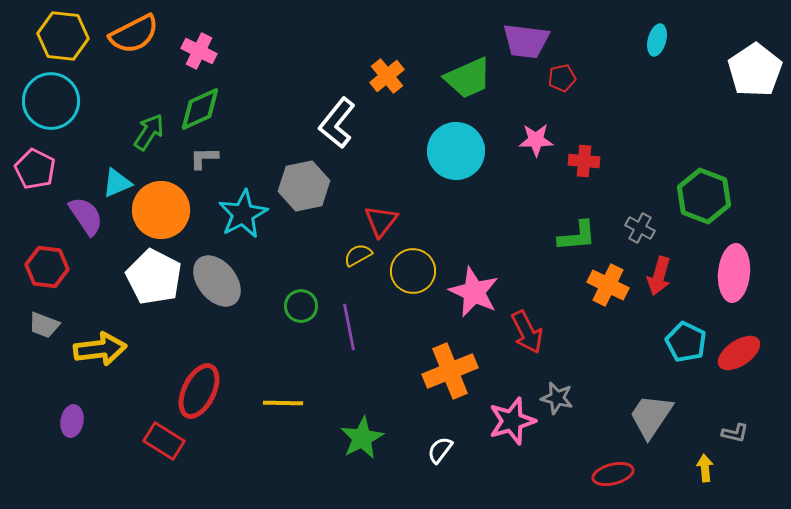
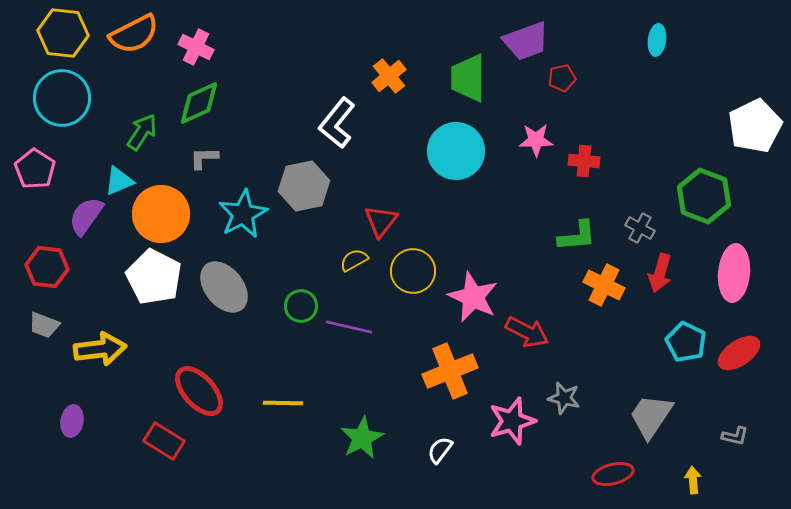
yellow hexagon at (63, 36): moved 3 px up
cyan ellipse at (657, 40): rotated 8 degrees counterclockwise
purple trapezoid at (526, 41): rotated 27 degrees counterclockwise
pink cross at (199, 51): moved 3 px left, 4 px up
white pentagon at (755, 70): moved 56 px down; rotated 8 degrees clockwise
orange cross at (387, 76): moved 2 px right
green trapezoid at (468, 78): rotated 114 degrees clockwise
cyan circle at (51, 101): moved 11 px right, 3 px up
green diamond at (200, 109): moved 1 px left, 6 px up
green arrow at (149, 132): moved 7 px left
pink pentagon at (35, 169): rotated 6 degrees clockwise
cyan triangle at (117, 183): moved 2 px right, 2 px up
orange circle at (161, 210): moved 4 px down
purple semicircle at (86, 216): rotated 111 degrees counterclockwise
yellow semicircle at (358, 255): moved 4 px left, 5 px down
red arrow at (659, 276): moved 1 px right, 3 px up
gray ellipse at (217, 281): moved 7 px right, 6 px down
orange cross at (608, 285): moved 4 px left
pink star at (474, 292): moved 1 px left, 5 px down
purple line at (349, 327): rotated 66 degrees counterclockwise
red arrow at (527, 332): rotated 36 degrees counterclockwise
red ellipse at (199, 391): rotated 68 degrees counterclockwise
gray star at (557, 398): moved 7 px right
gray L-shape at (735, 433): moved 3 px down
yellow arrow at (705, 468): moved 12 px left, 12 px down
